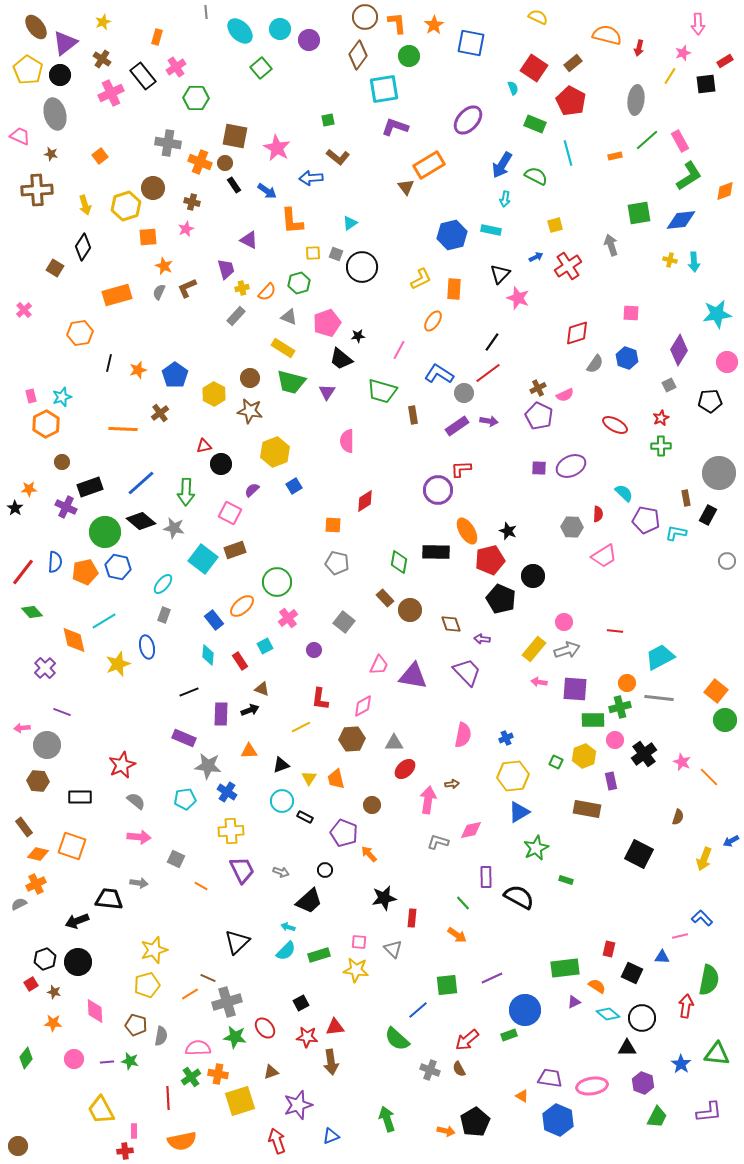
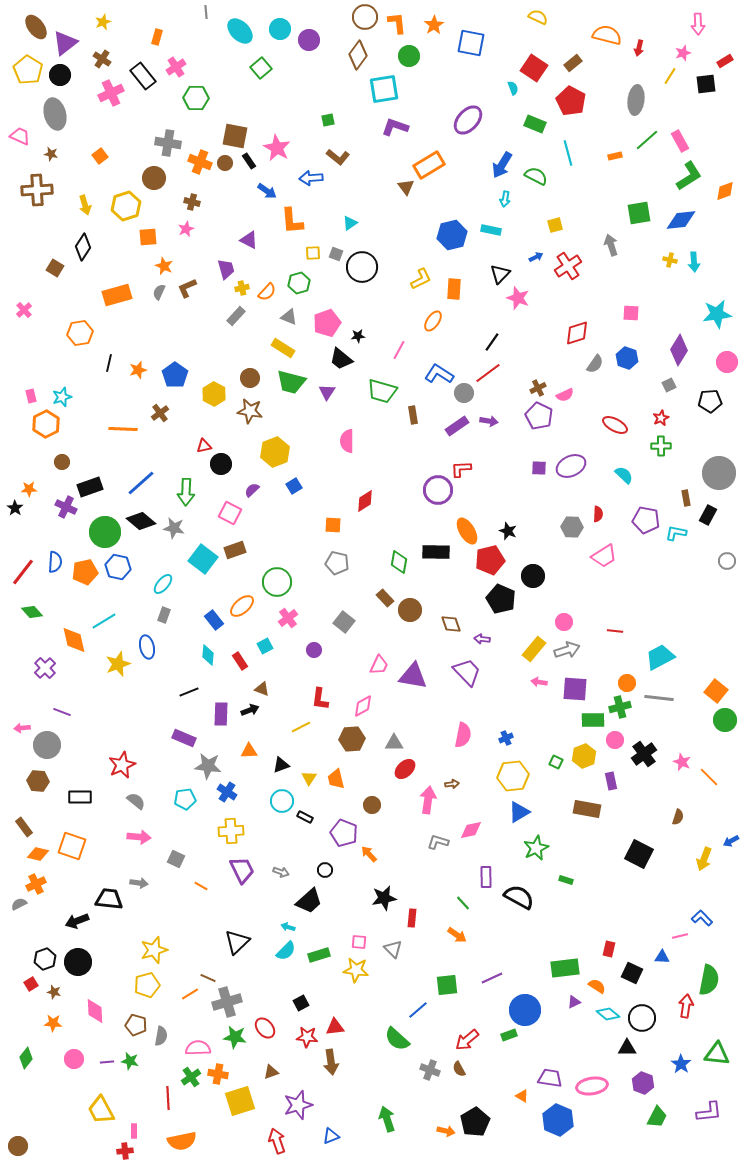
black rectangle at (234, 185): moved 15 px right, 24 px up
brown circle at (153, 188): moved 1 px right, 10 px up
cyan semicircle at (624, 493): moved 18 px up
